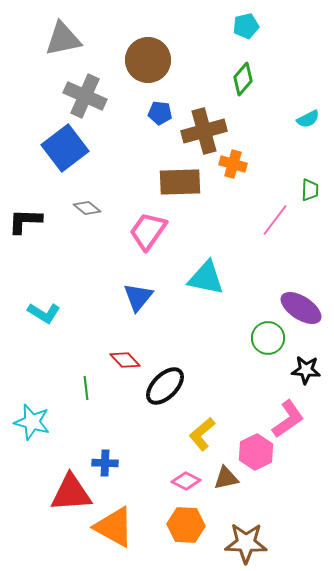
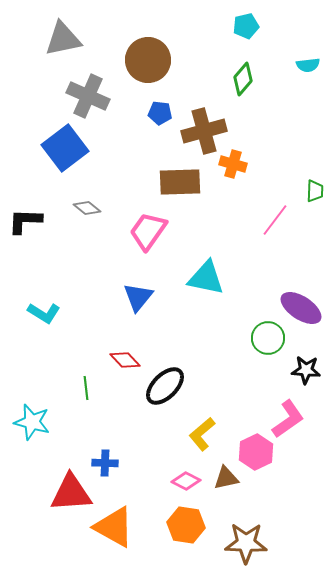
gray cross: moved 3 px right
cyan semicircle: moved 54 px up; rotated 20 degrees clockwise
green trapezoid: moved 5 px right, 1 px down
orange hexagon: rotated 6 degrees clockwise
